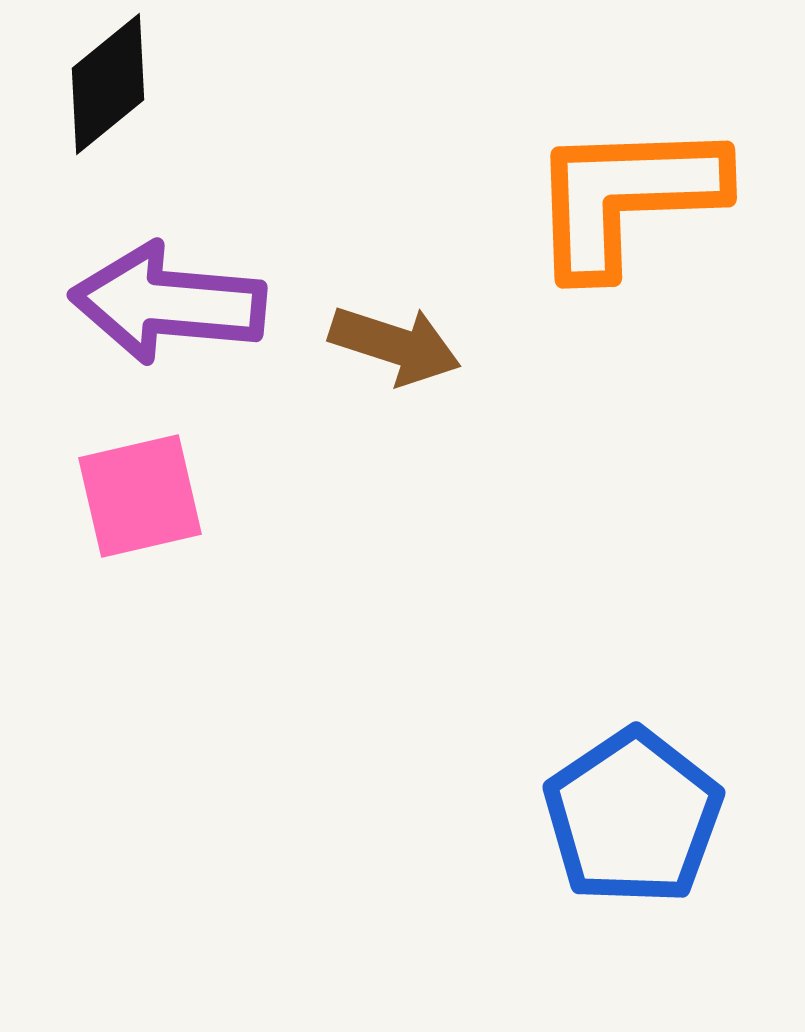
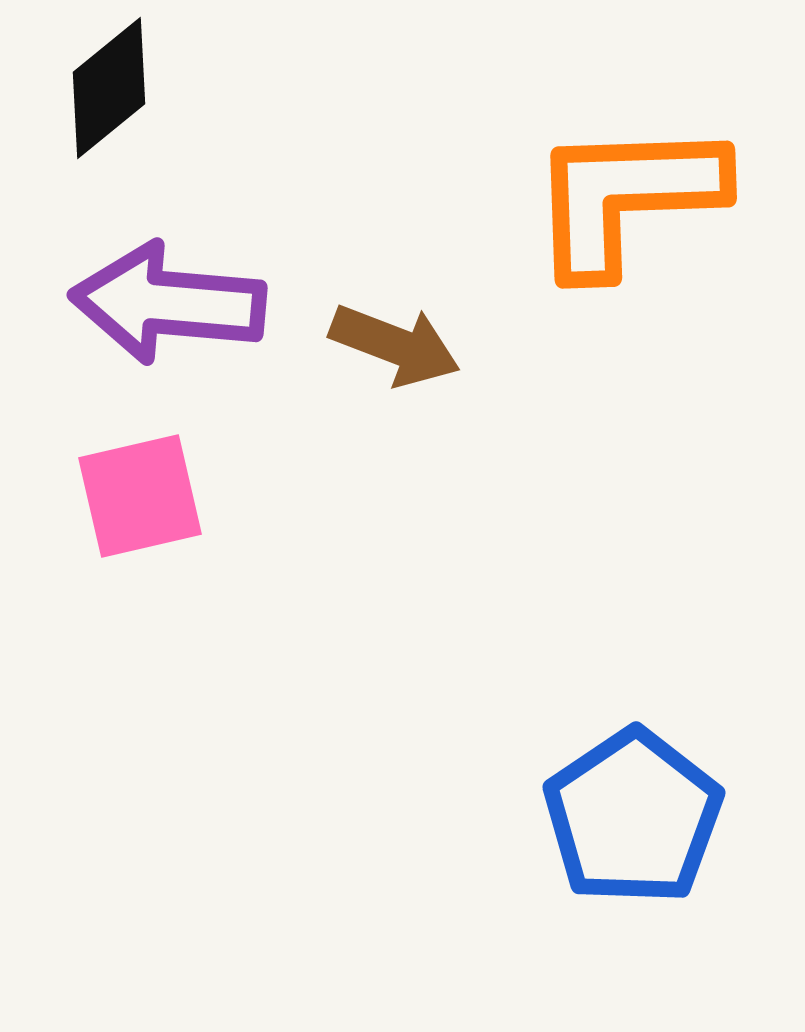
black diamond: moved 1 px right, 4 px down
brown arrow: rotated 3 degrees clockwise
